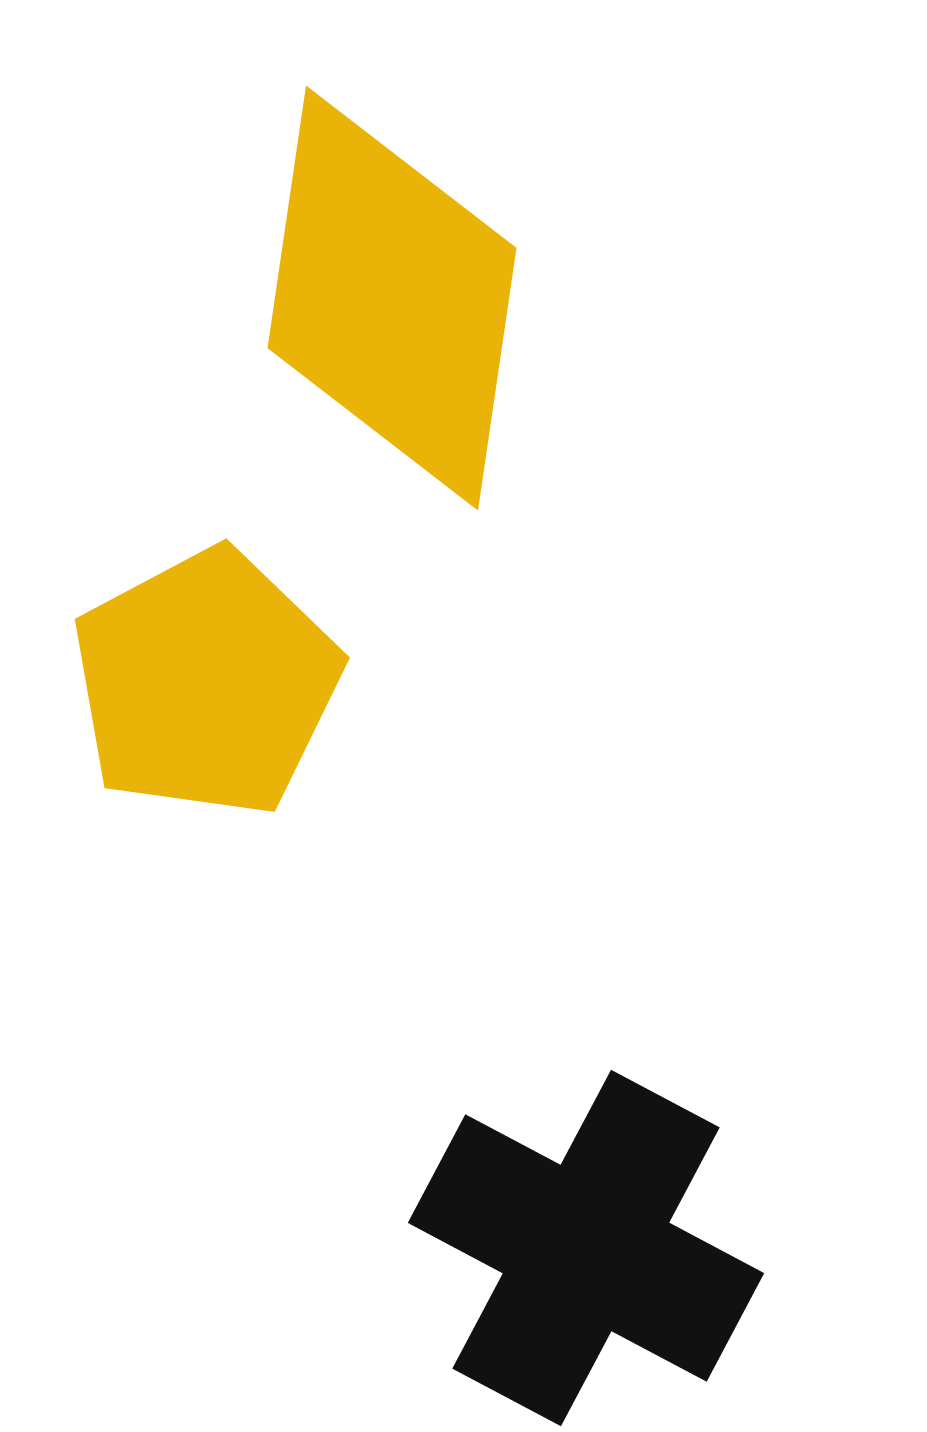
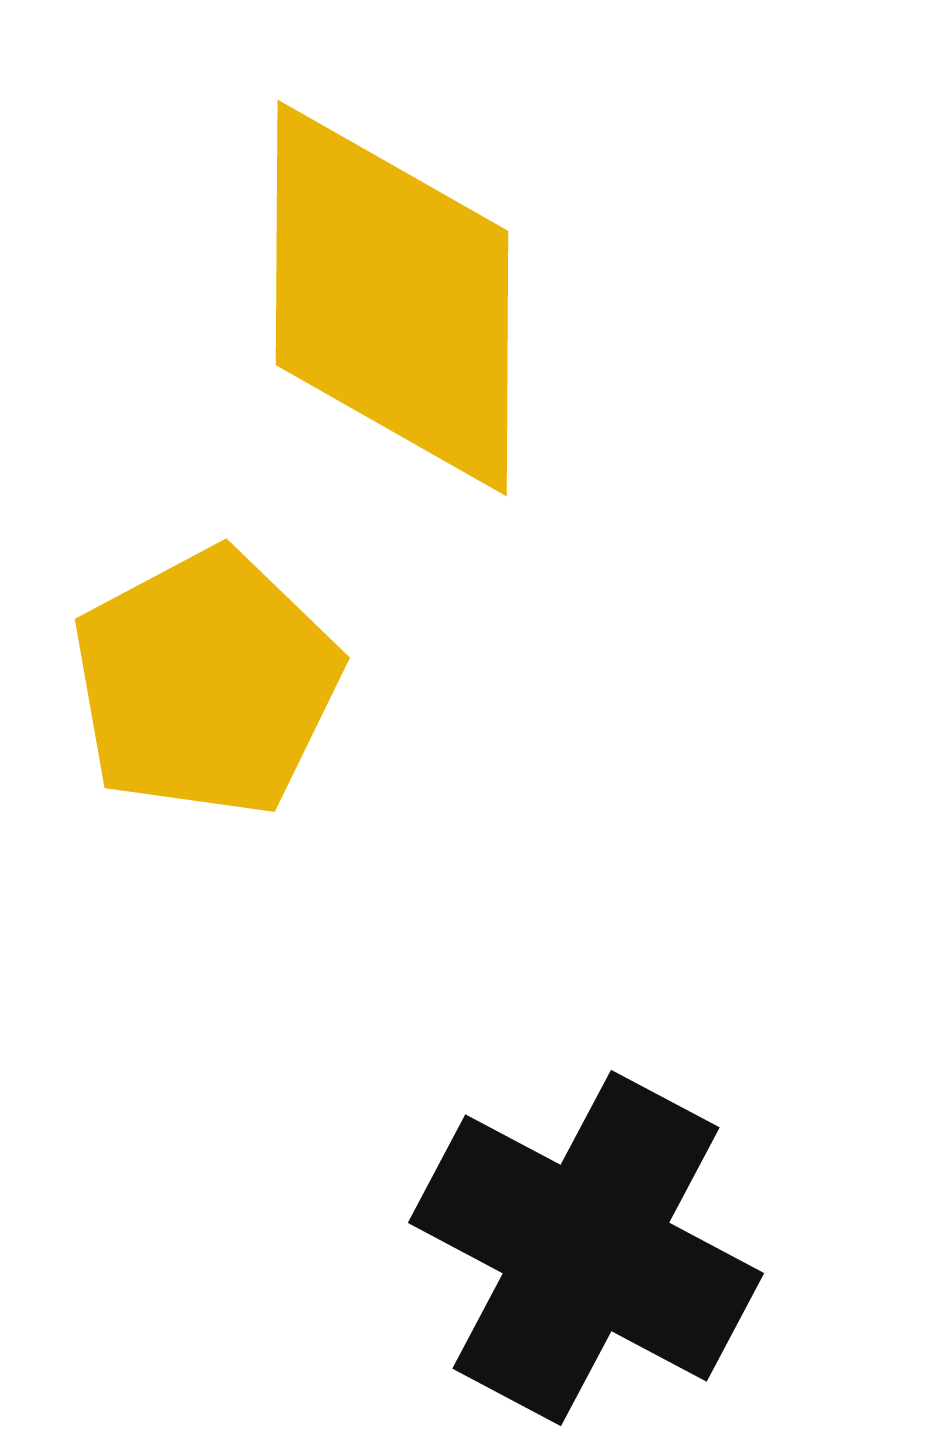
yellow diamond: rotated 8 degrees counterclockwise
